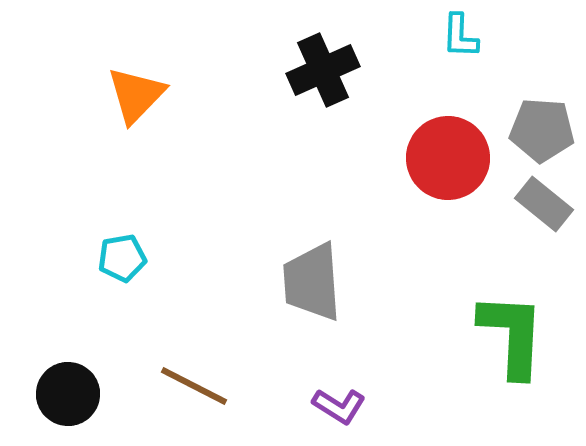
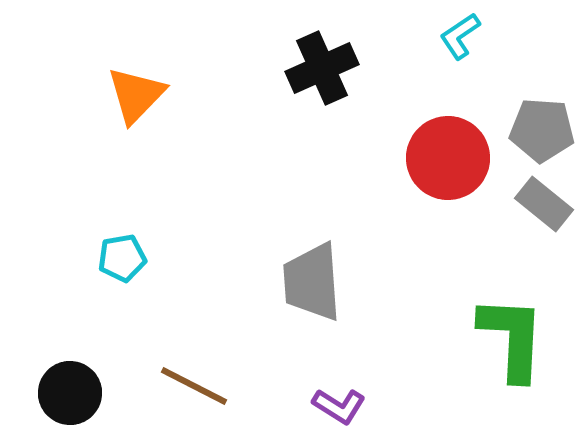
cyan L-shape: rotated 54 degrees clockwise
black cross: moved 1 px left, 2 px up
green L-shape: moved 3 px down
black circle: moved 2 px right, 1 px up
